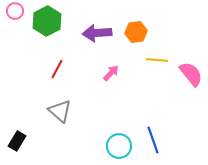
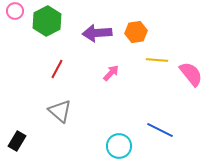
blue line: moved 7 px right, 10 px up; rotated 44 degrees counterclockwise
